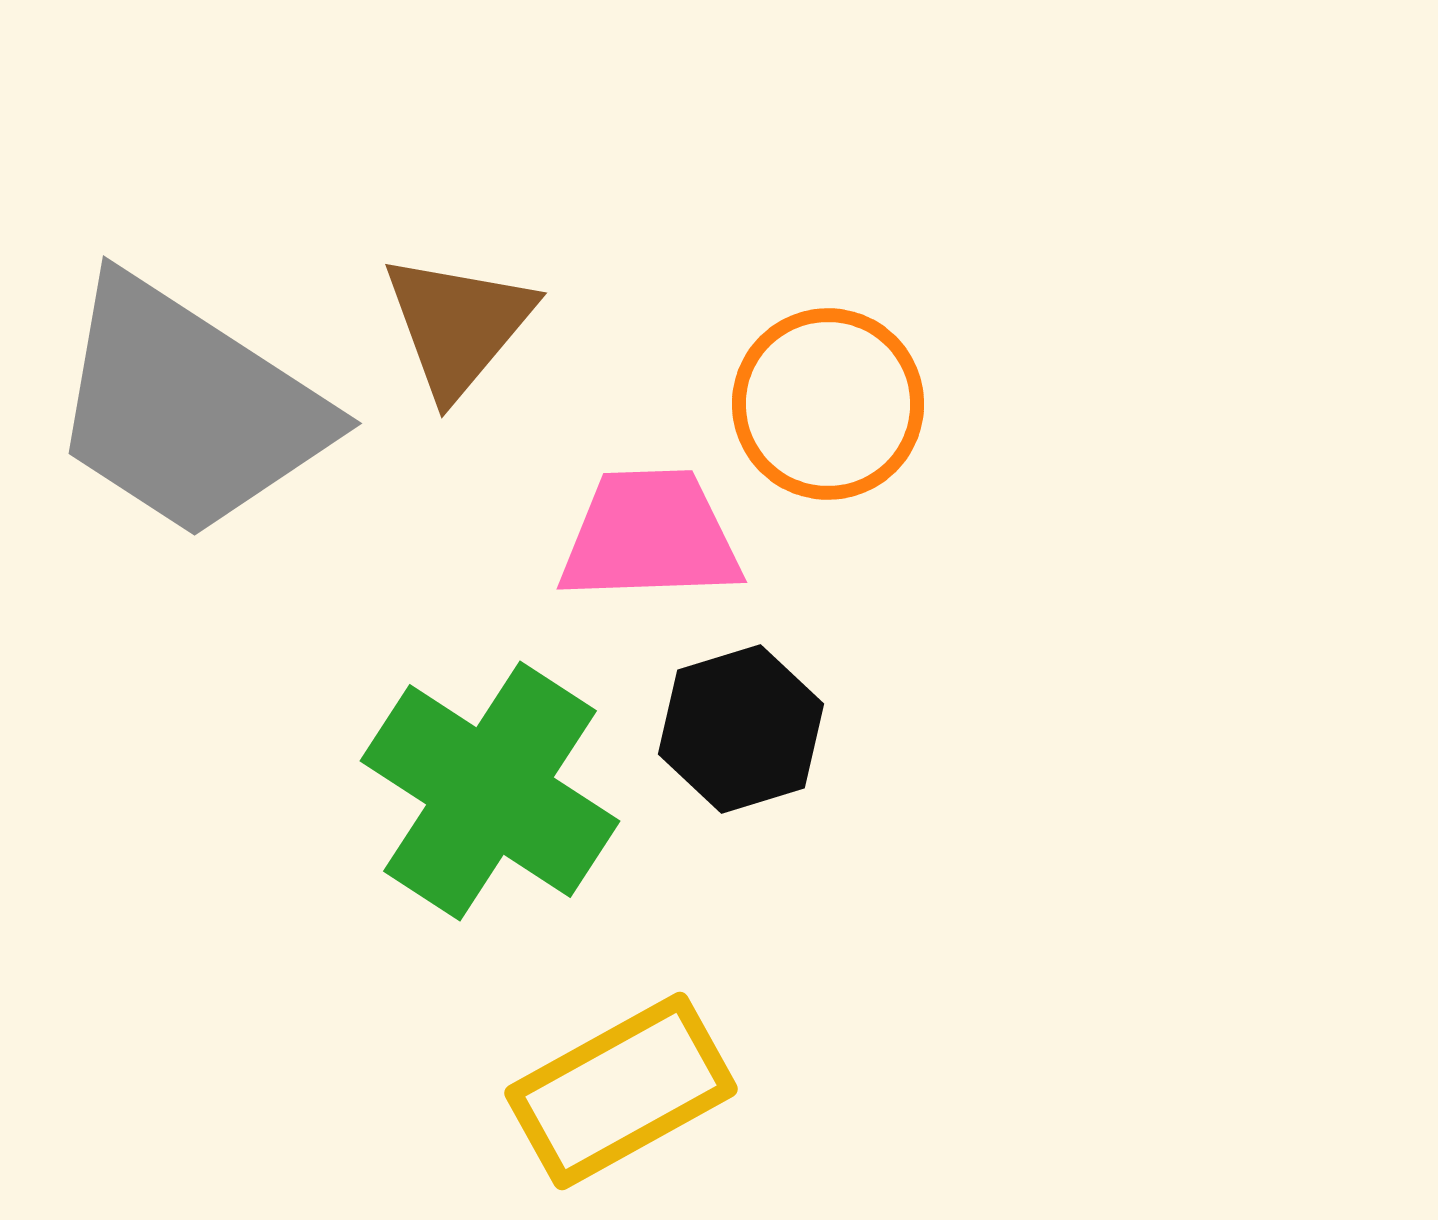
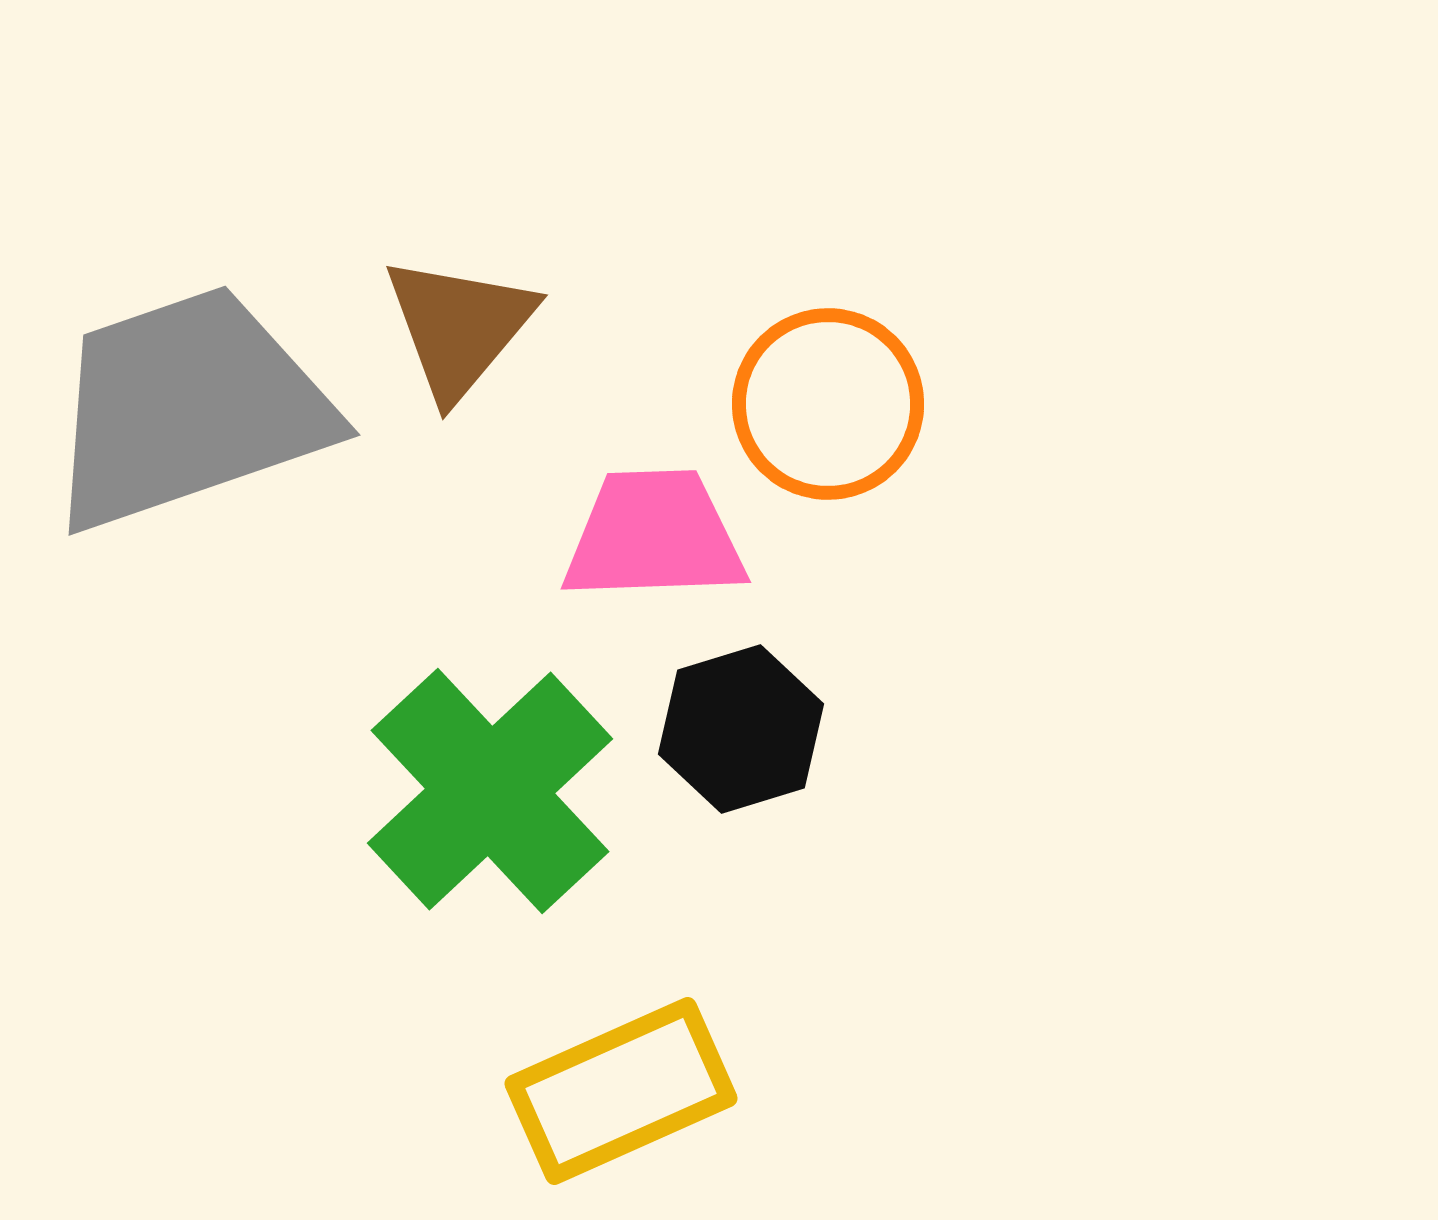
brown triangle: moved 1 px right, 2 px down
gray trapezoid: rotated 128 degrees clockwise
pink trapezoid: moved 4 px right
green cross: rotated 14 degrees clockwise
yellow rectangle: rotated 5 degrees clockwise
